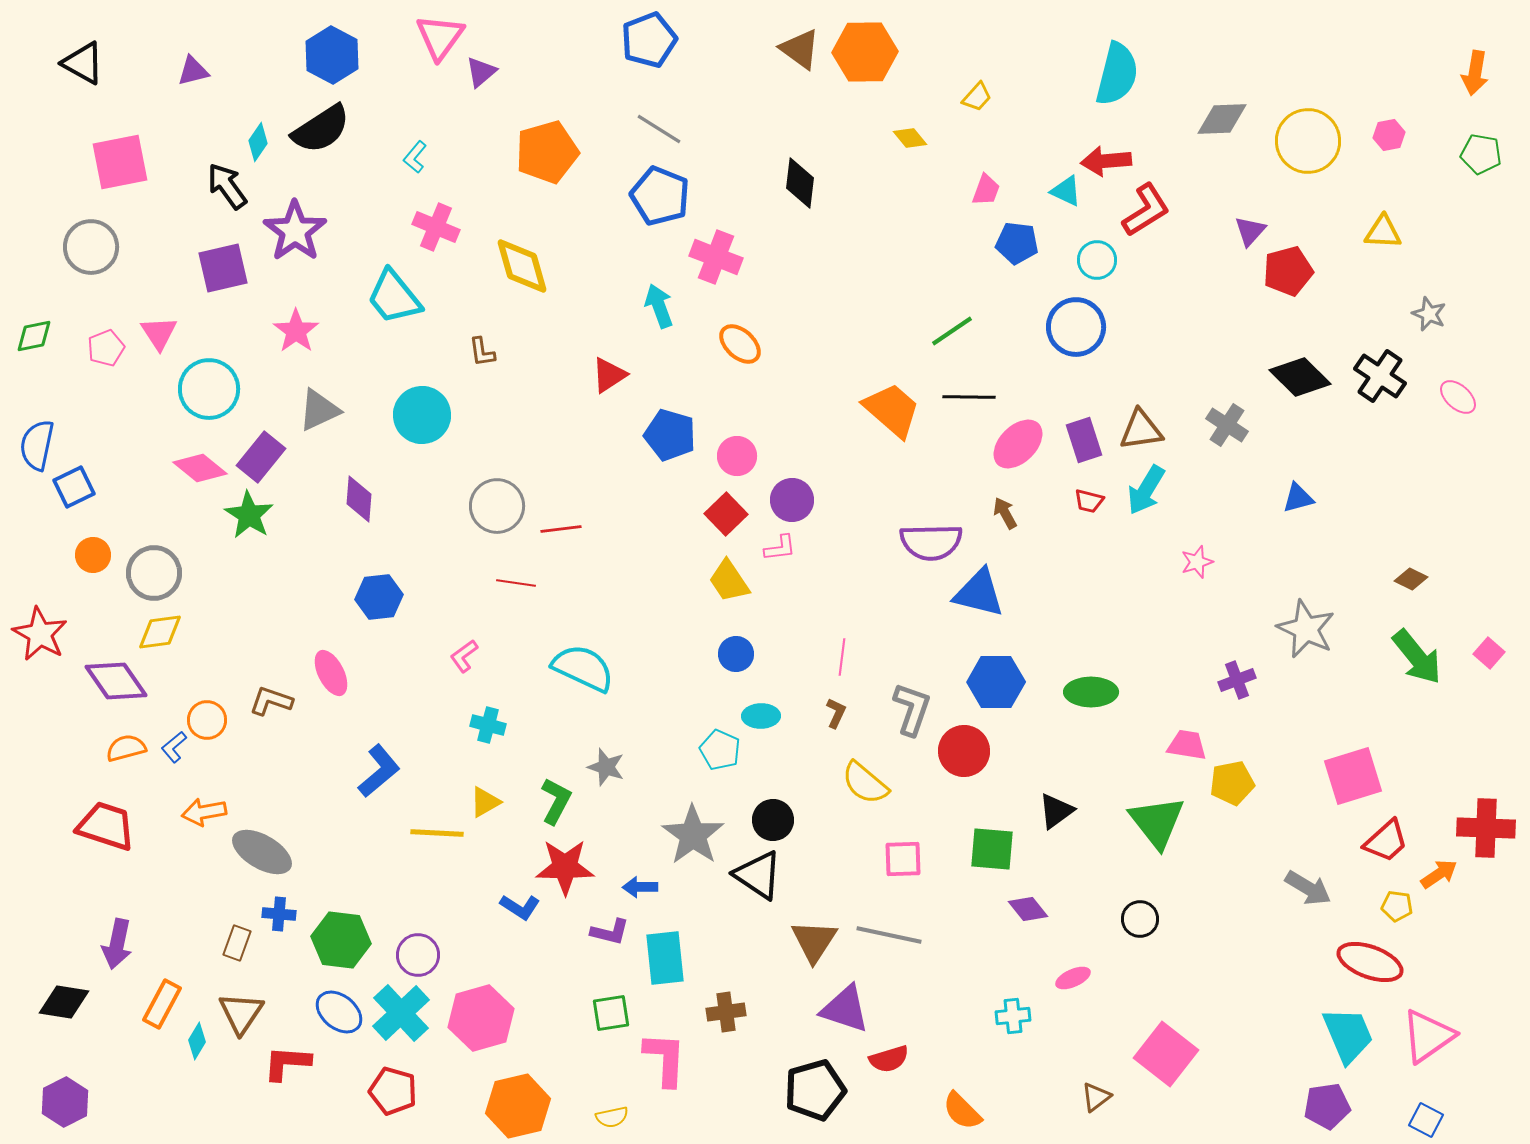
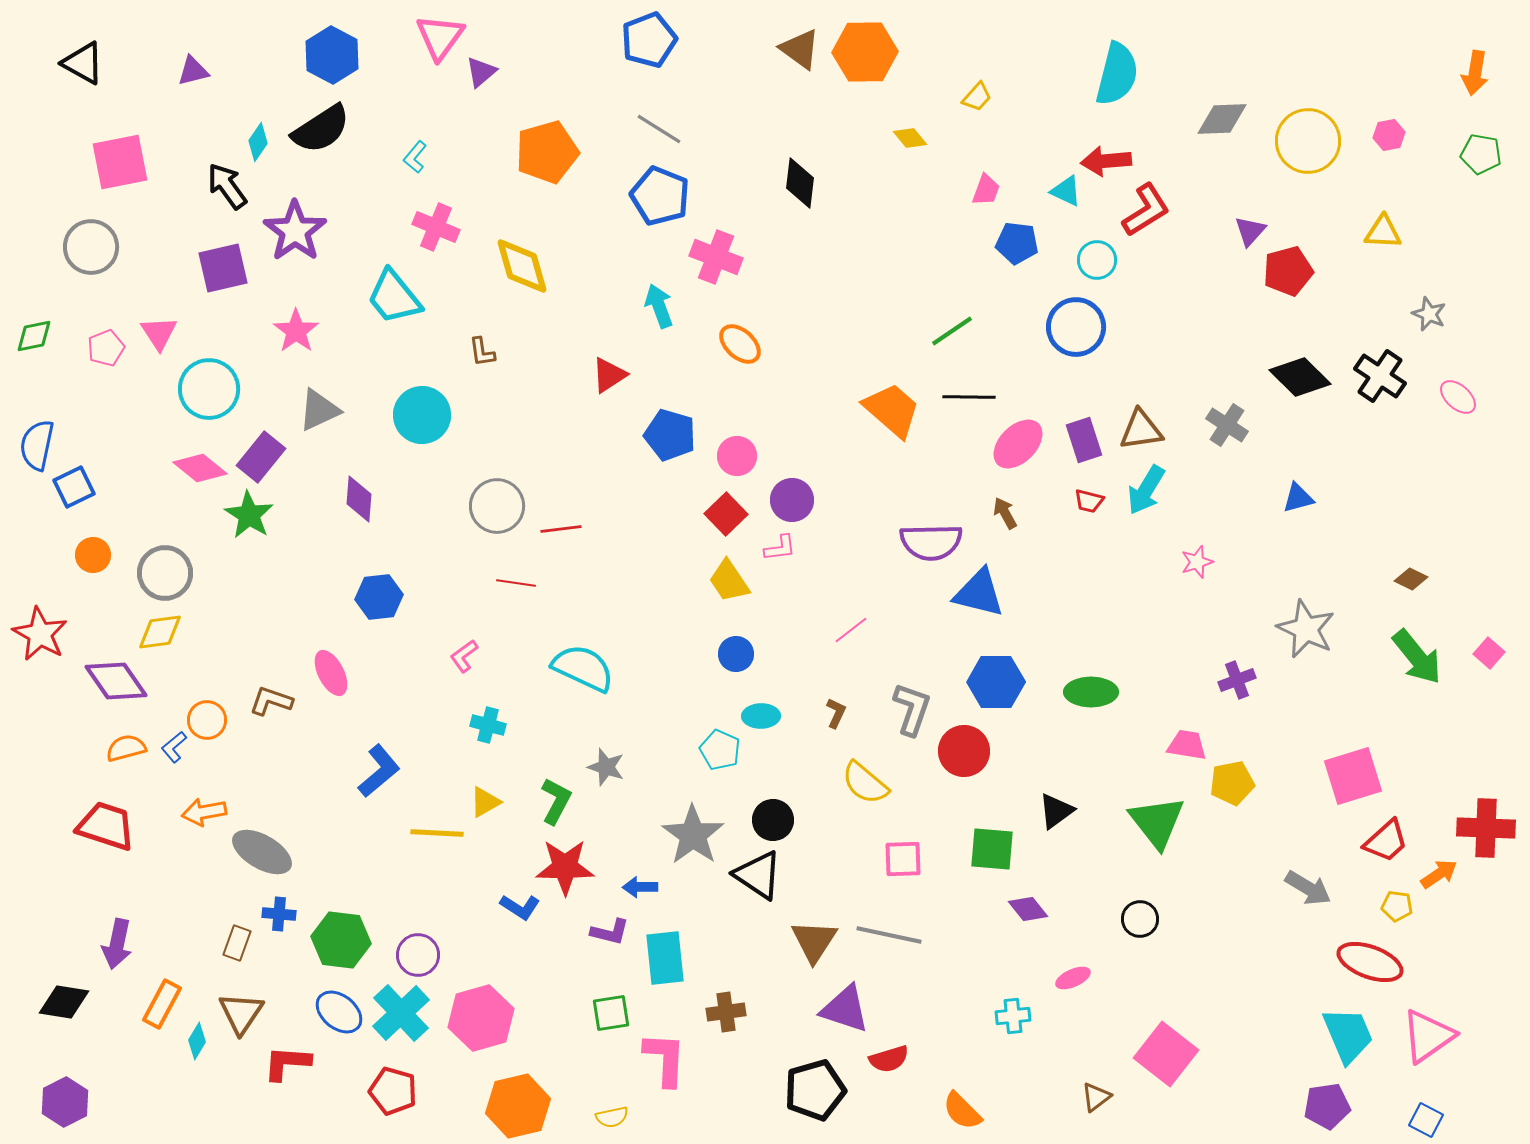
gray circle at (154, 573): moved 11 px right
pink line at (842, 657): moved 9 px right, 27 px up; rotated 45 degrees clockwise
